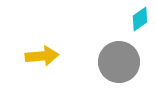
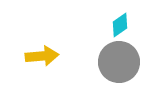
cyan diamond: moved 20 px left, 6 px down
